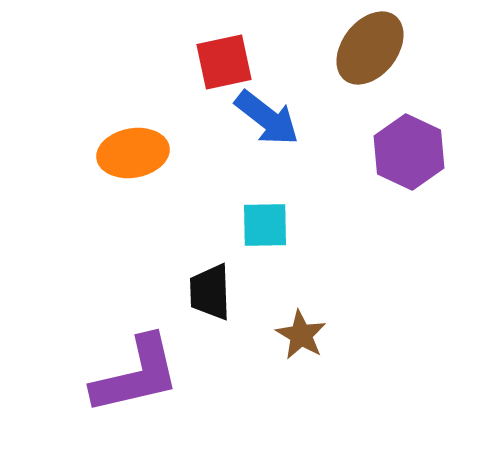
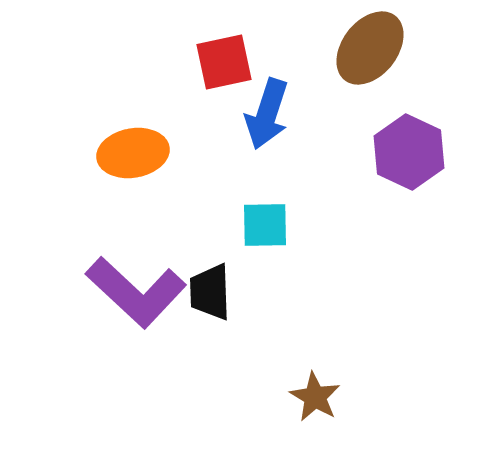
blue arrow: moved 4 px up; rotated 70 degrees clockwise
brown star: moved 14 px right, 62 px down
purple L-shape: moved 83 px up; rotated 56 degrees clockwise
